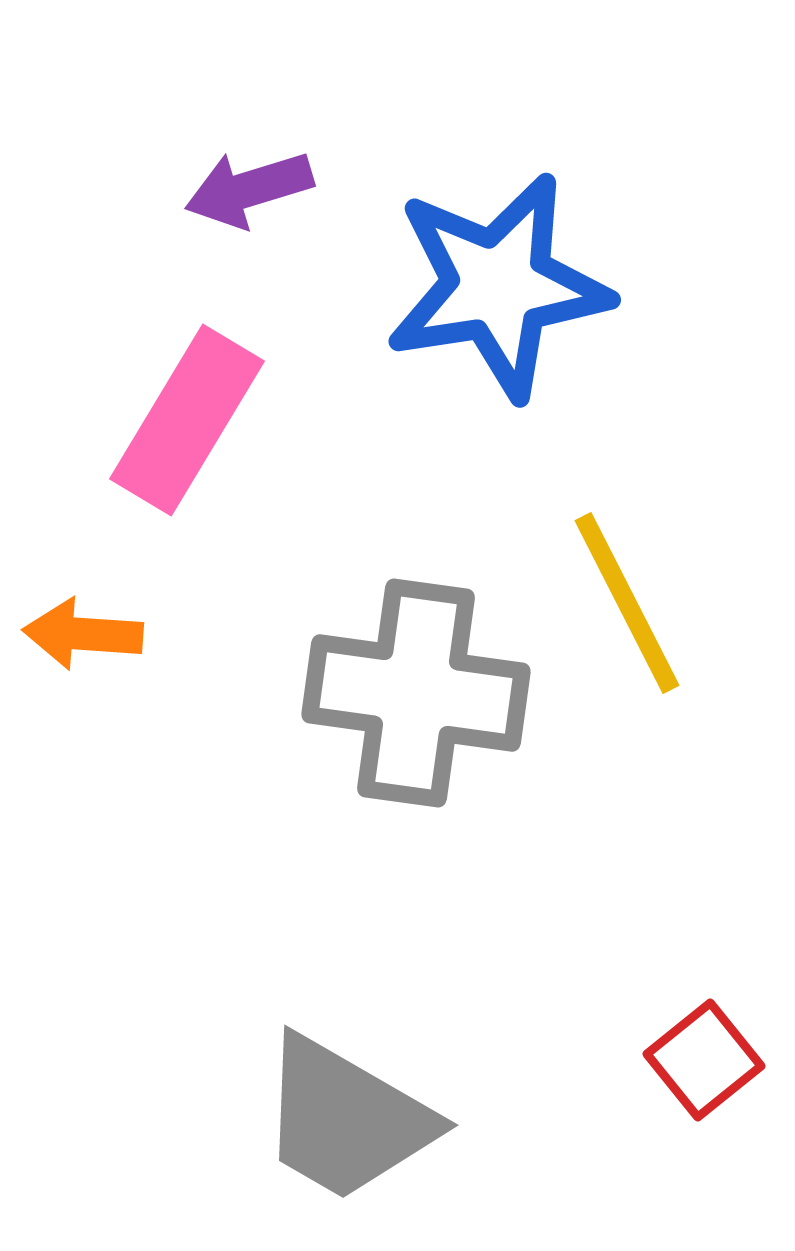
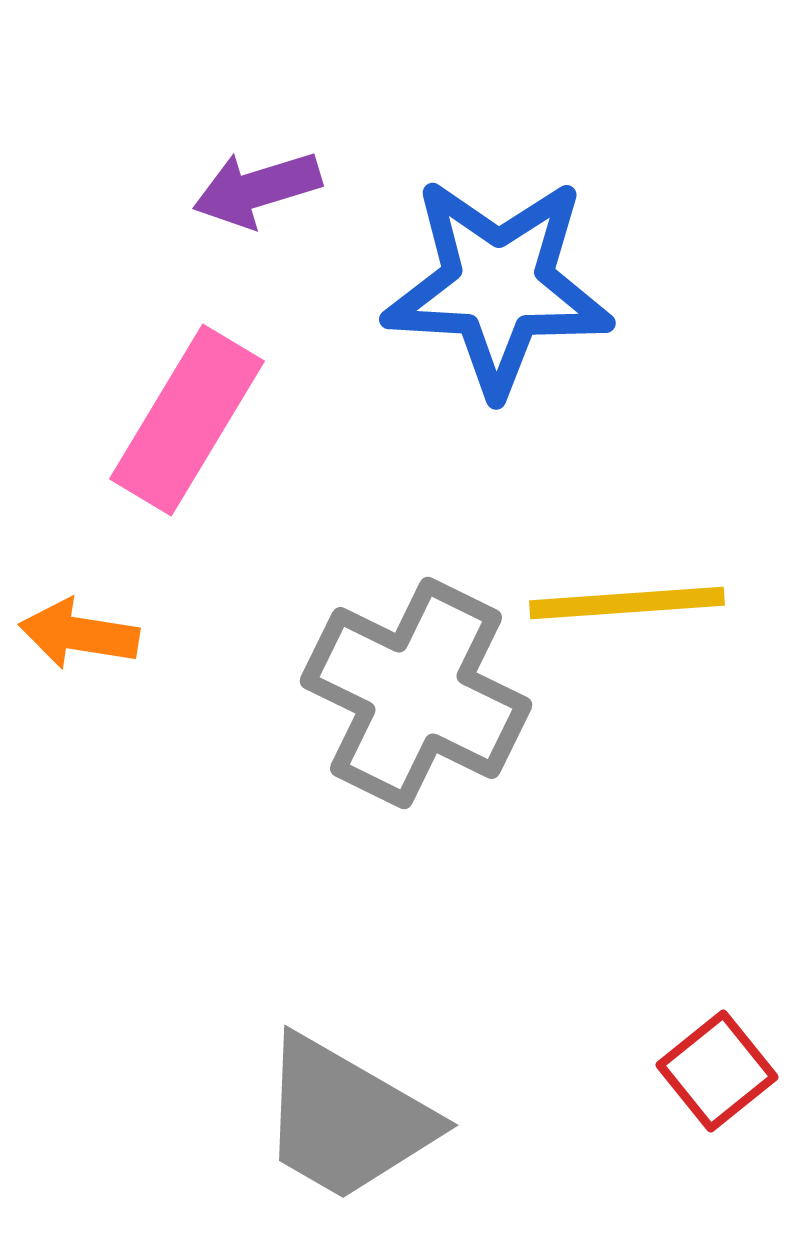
purple arrow: moved 8 px right
blue star: rotated 12 degrees clockwise
yellow line: rotated 67 degrees counterclockwise
orange arrow: moved 4 px left; rotated 5 degrees clockwise
gray cross: rotated 18 degrees clockwise
red square: moved 13 px right, 11 px down
